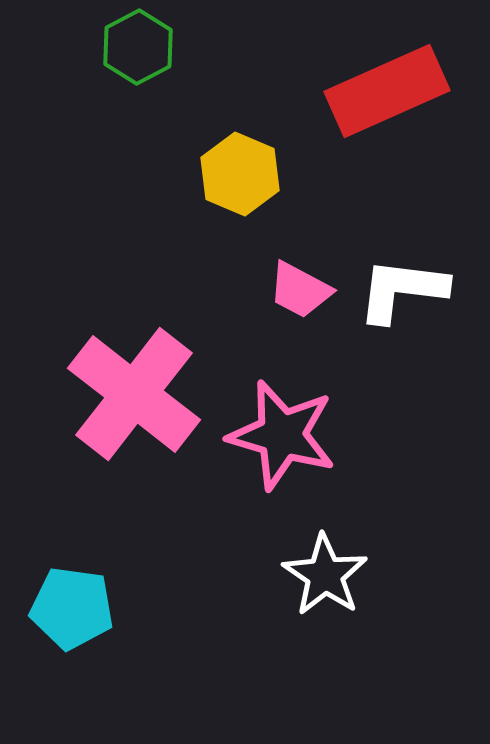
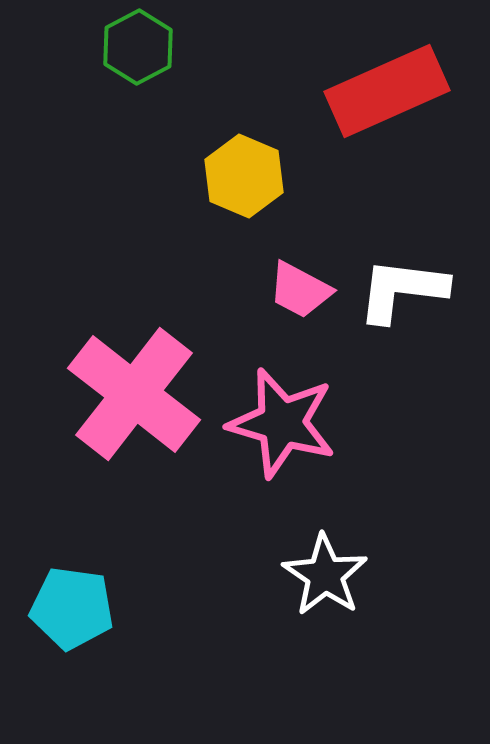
yellow hexagon: moved 4 px right, 2 px down
pink star: moved 12 px up
